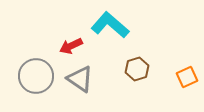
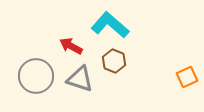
red arrow: rotated 55 degrees clockwise
brown hexagon: moved 23 px left, 8 px up; rotated 20 degrees counterclockwise
gray triangle: rotated 16 degrees counterclockwise
